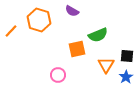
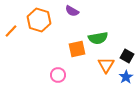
green semicircle: moved 3 px down; rotated 12 degrees clockwise
black square: rotated 24 degrees clockwise
